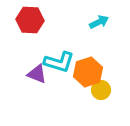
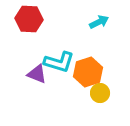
red hexagon: moved 1 px left, 1 px up
yellow circle: moved 1 px left, 3 px down
